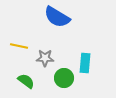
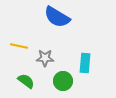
green circle: moved 1 px left, 3 px down
